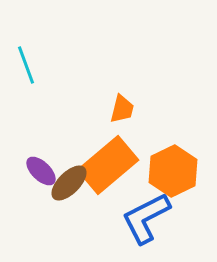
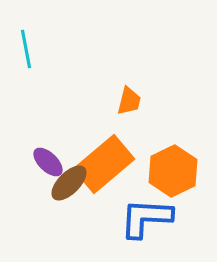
cyan line: moved 16 px up; rotated 9 degrees clockwise
orange trapezoid: moved 7 px right, 8 px up
orange rectangle: moved 4 px left, 1 px up
purple ellipse: moved 7 px right, 9 px up
blue L-shape: rotated 30 degrees clockwise
